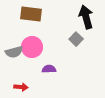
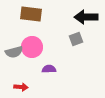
black arrow: rotated 75 degrees counterclockwise
gray square: rotated 24 degrees clockwise
